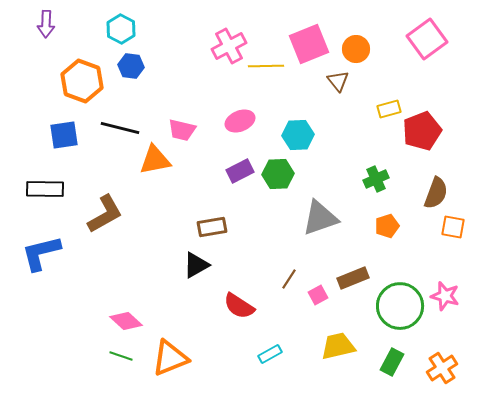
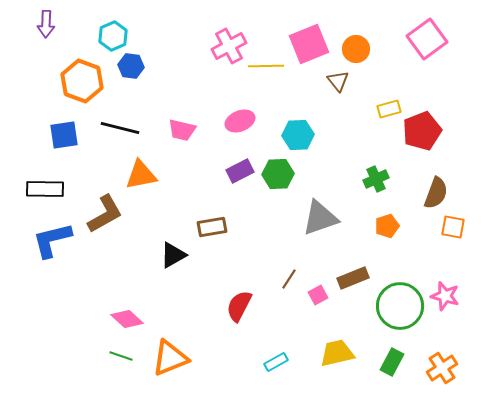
cyan hexagon at (121, 29): moved 8 px left, 7 px down; rotated 8 degrees clockwise
orange triangle at (155, 160): moved 14 px left, 15 px down
blue L-shape at (41, 253): moved 11 px right, 13 px up
black triangle at (196, 265): moved 23 px left, 10 px up
red semicircle at (239, 306): rotated 84 degrees clockwise
pink diamond at (126, 321): moved 1 px right, 2 px up
yellow trapezoid at (338, 346): moved 1 px left, 7 px down
cyan rectangle at (270, 354): moved 6 px right, 8 px down
